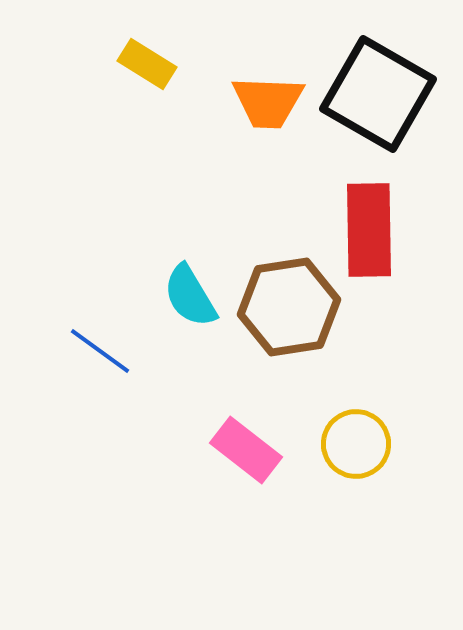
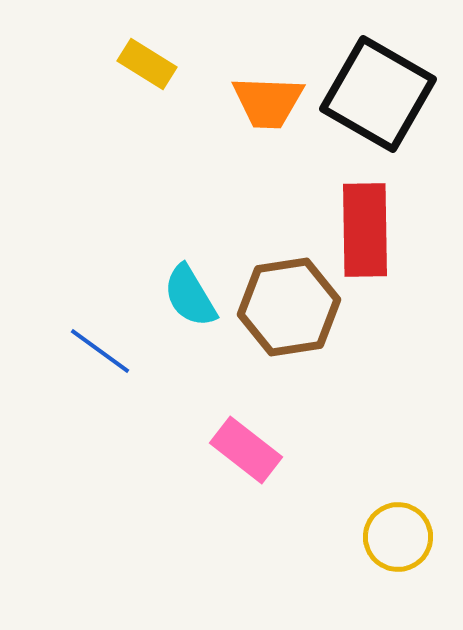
red rectangle: moved 4 px left
yellow circle: moved 42 px right, 93 px down
